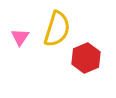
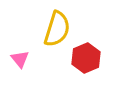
pink triangle: moved 22 px down; rotated 12 degrees counterclockwise
